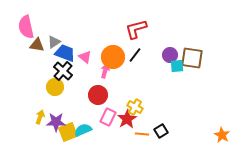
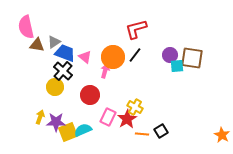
red circle: moved 8 px left
